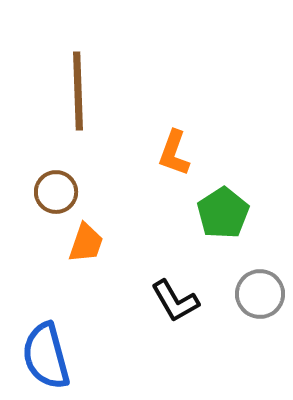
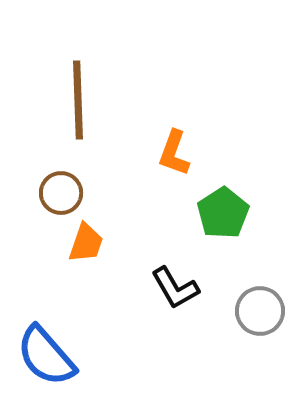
brown line: moved 9 px down
brown circle: moved 5 px right, 1 px down
gray circle: moved 17 px down
black L-shape: moved 13 px up
blue semicircle: rotated 26 degrees counterclockwise
